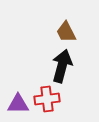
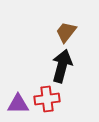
brown trapezoid: rotated 65 degrees clockwise
